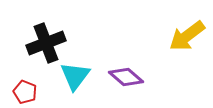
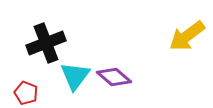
purple diamond: moved 12 px left
red pentagon: moved 1 px right, 1 px down
